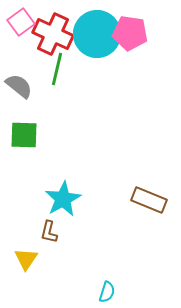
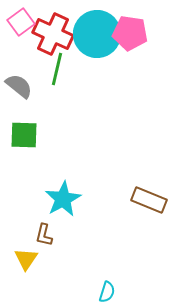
brown L-shape: moved 5 px left, 3 px down
